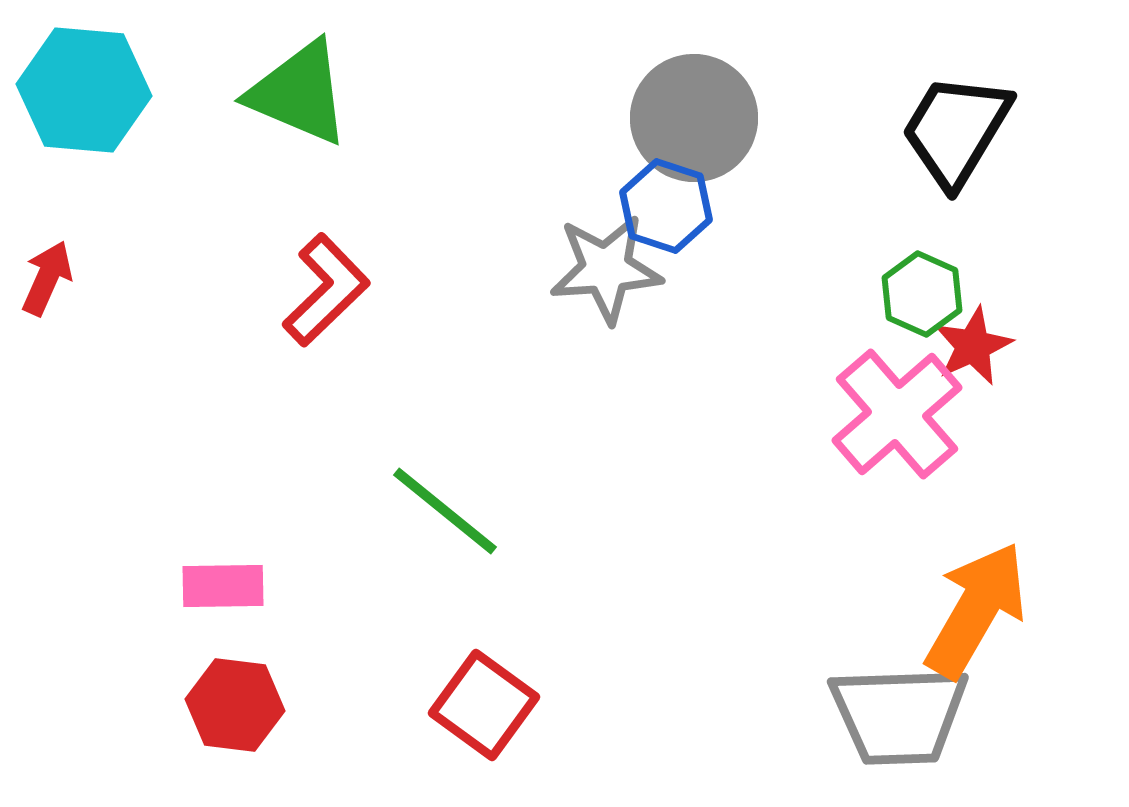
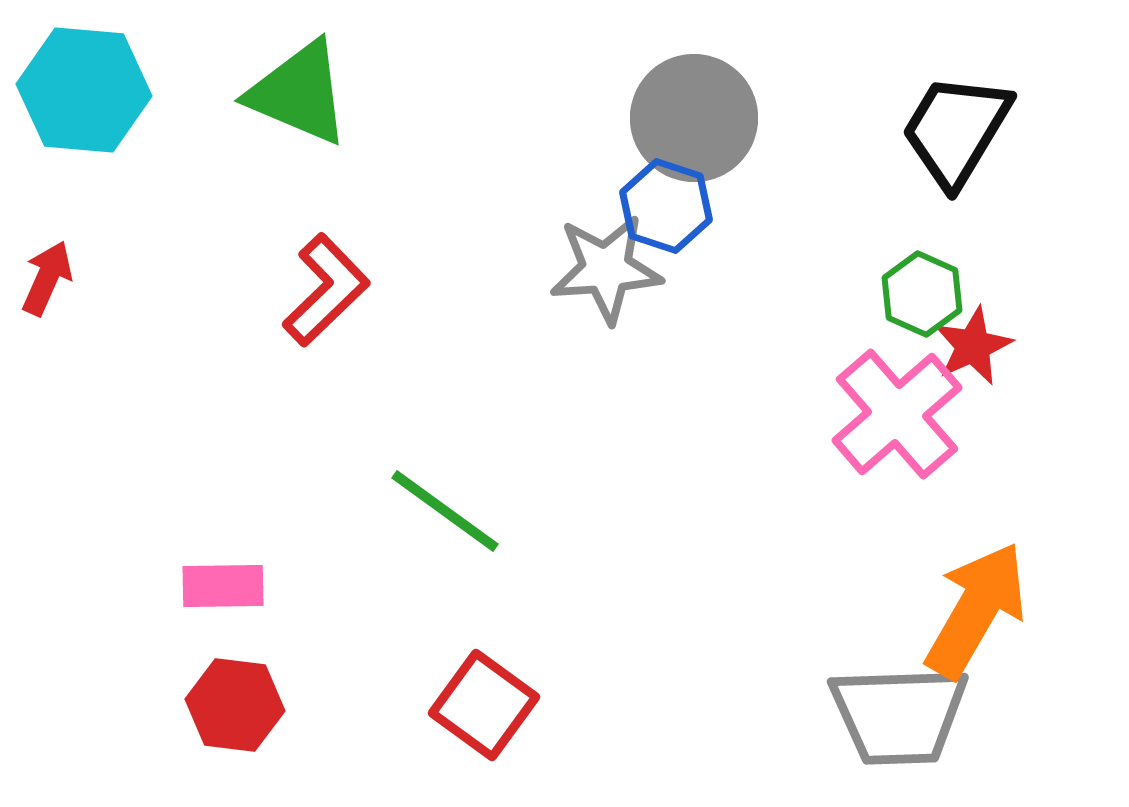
green line: rotated 3 degrees counterclockwise
